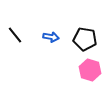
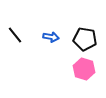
pink hexagon: moved 6 px left, 1 px up
